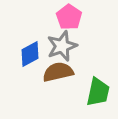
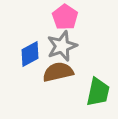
pink pentagon: moved 4 px left
